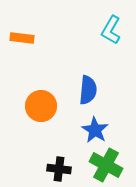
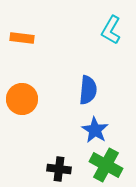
orange circle: moved 19 px left, 7 px up
